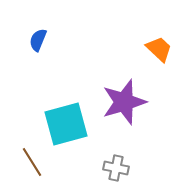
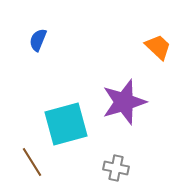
orange trapezoid: moved 1 px left, 2 px up
